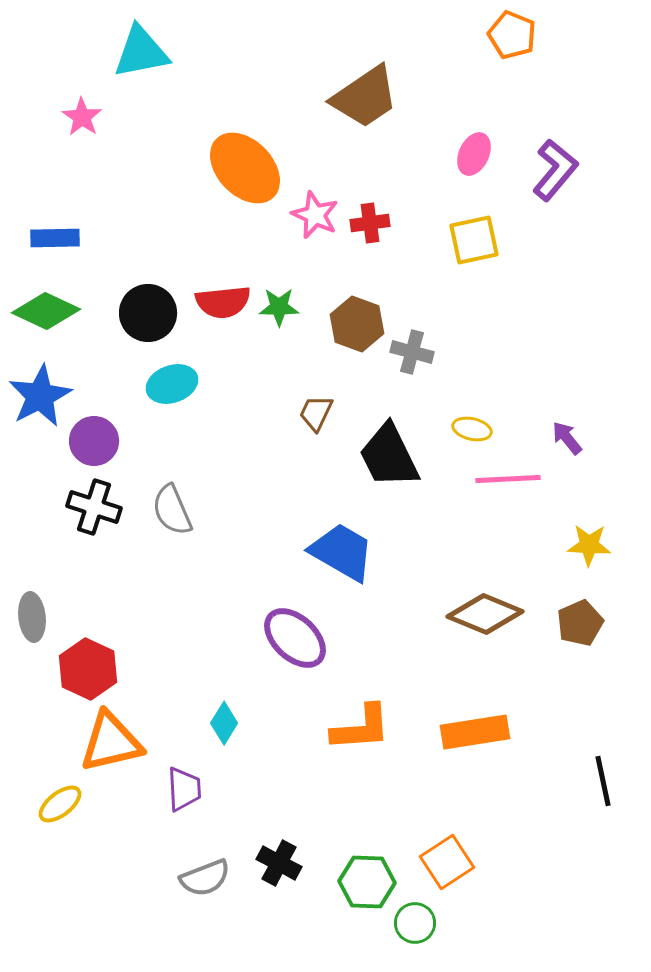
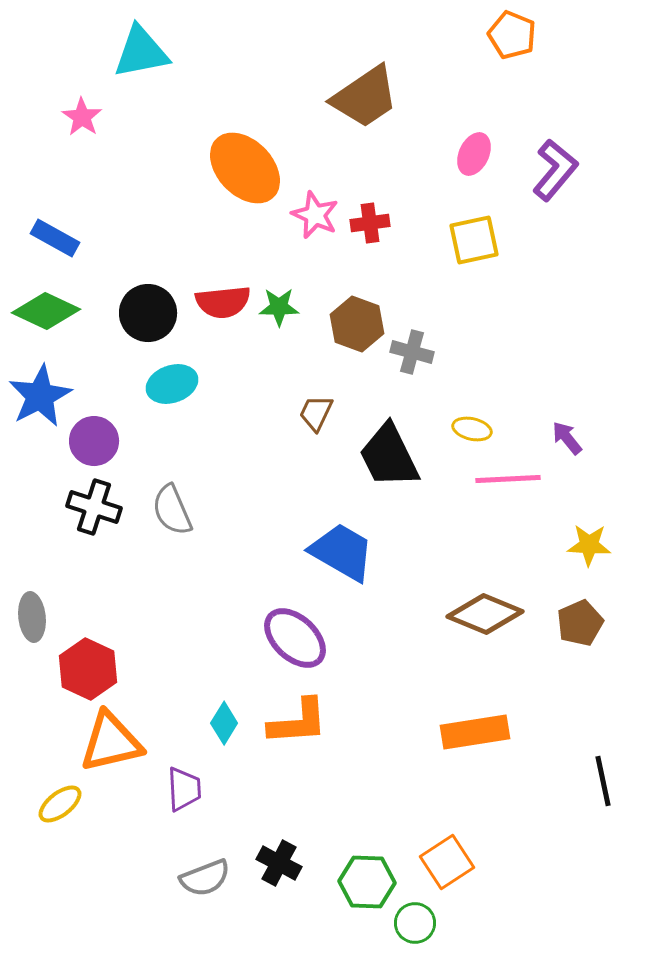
blue rectangle at (55, 238): rotated 30 degrees clockwise
orange L-shape at (361, 728): moved 63 px left, 6 px up
